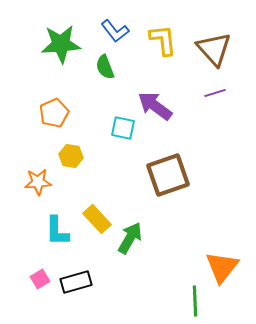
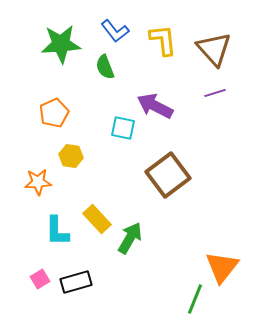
purple arrow: rotated 9 degrees counterclockwise
brown square: rotated 18 degrees counterclockwise
green line: moved 2 px up; rotated 24 degrees clockwise
